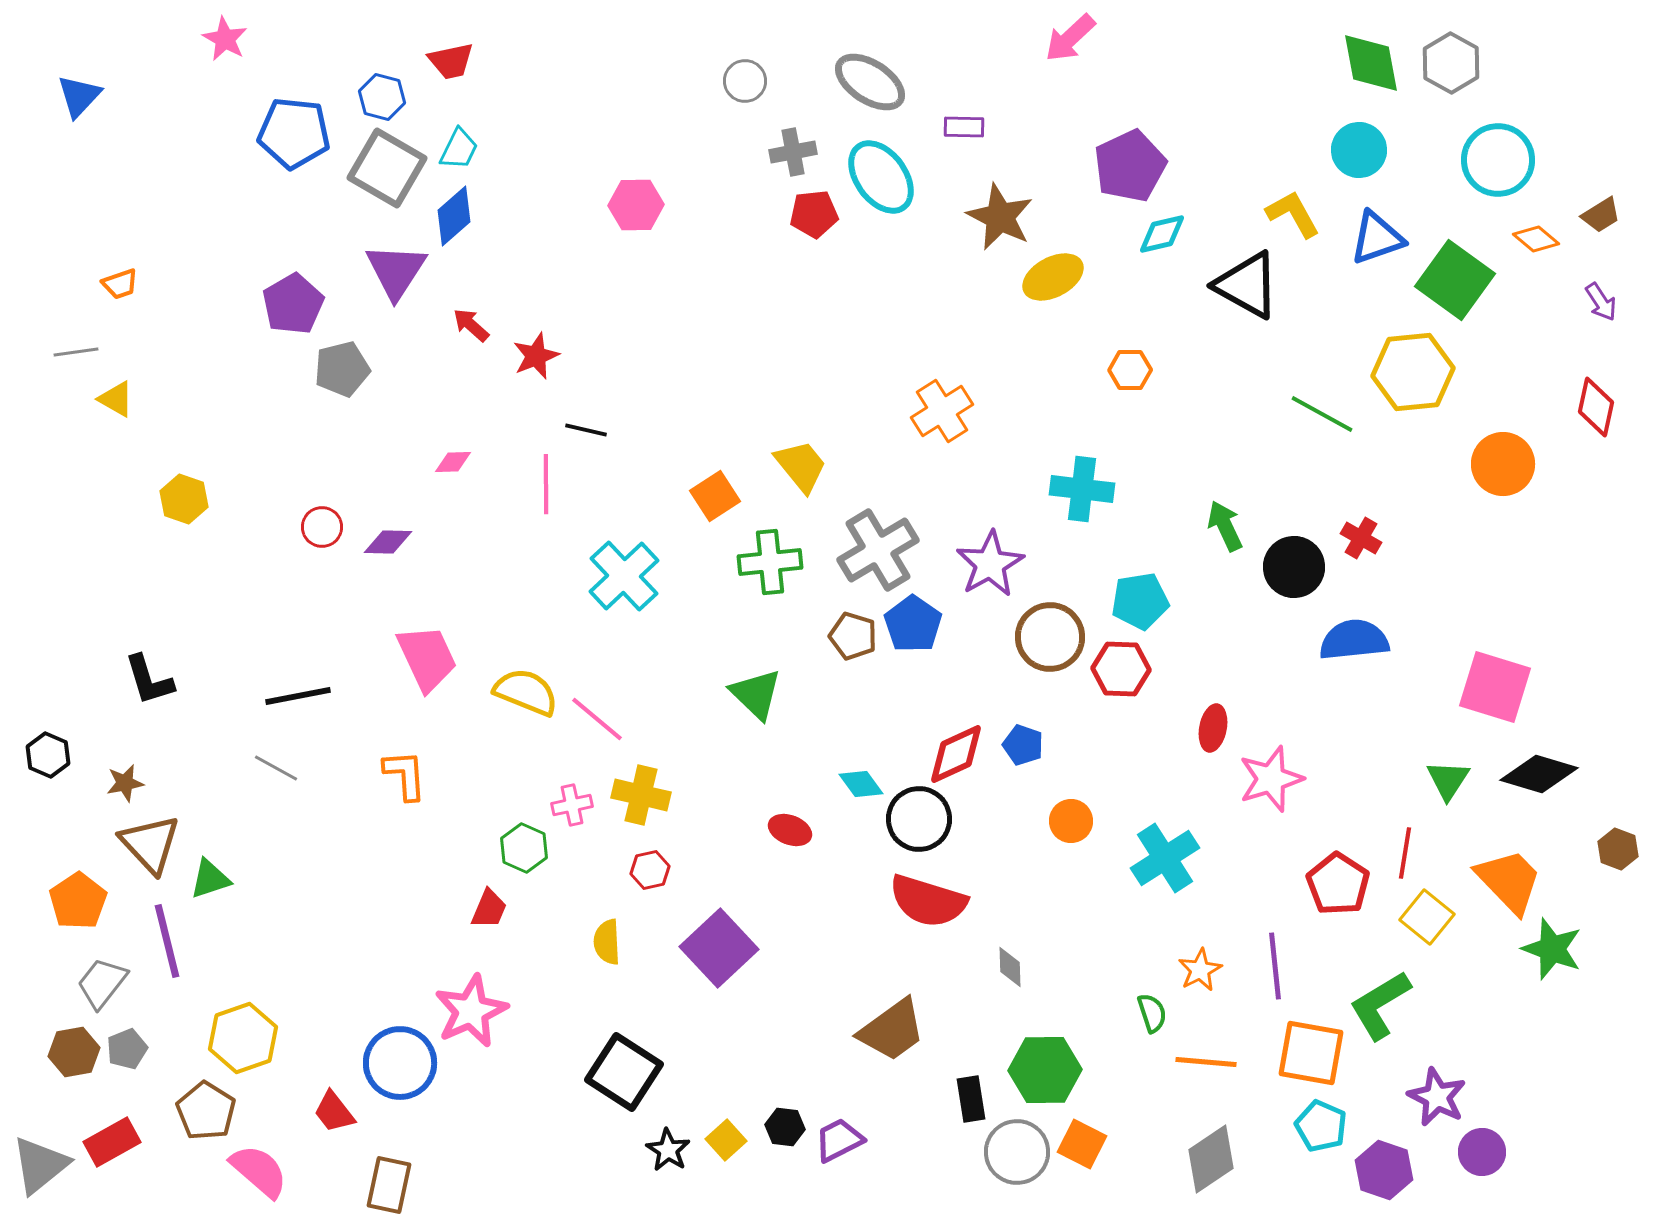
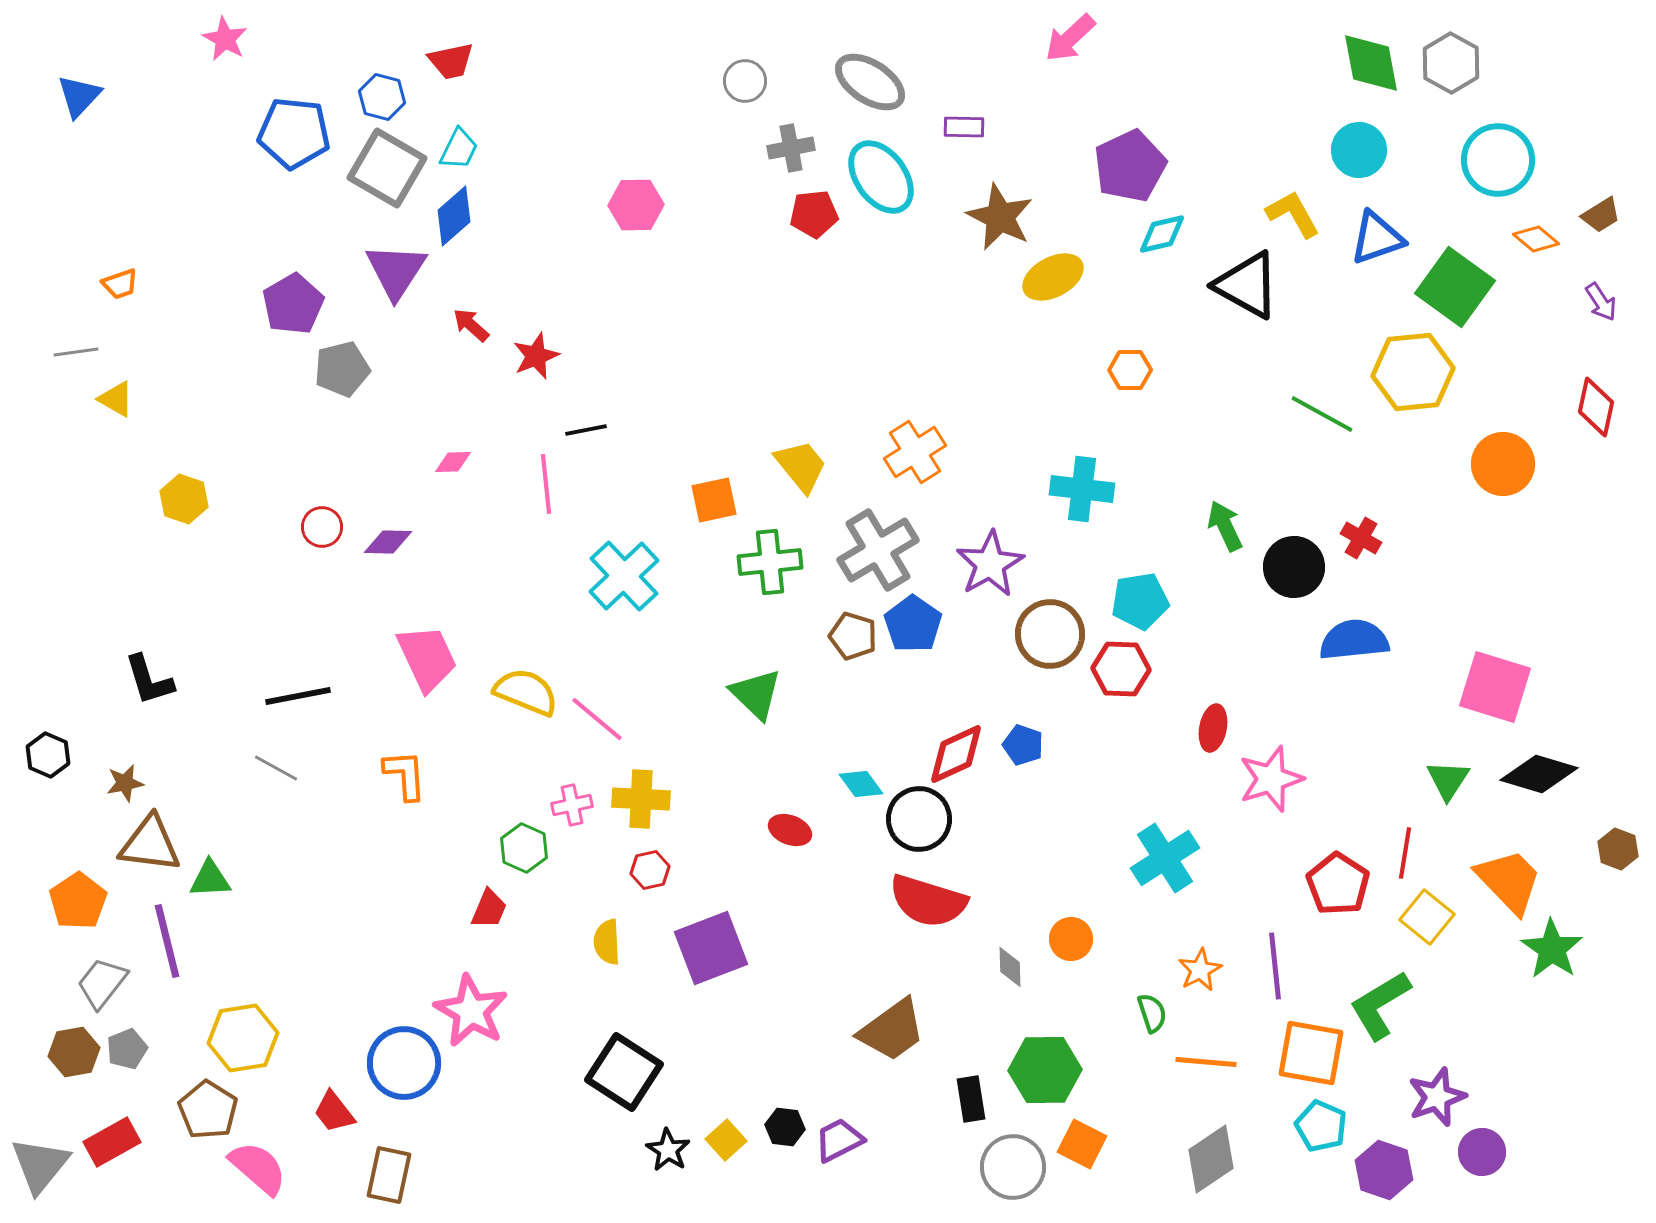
gray cross at (793, 152): moved 2 px left, 4 px up
green square at (1455, 280): moved 7 px down
orange cross at (942, 411): moved 27 px left, 41 px down
black line at (586, 430): rotated 24 degrees counterclockwise
pink line at (546, 484): rotated 6 degrees counterclockwise
orange square at (715, 496): moved 1 px left, 4 px down; rotated 21 degrees clockwise
brown circle at (1050, 637): moved 3 px up
yellow cross at (641, 795): moved 4 px down; rotated 10 degrees counterclockwise
orange circle at (1071, 821): moved 118 px down
brown triangle at (150, 844): rotated 40 degrees counterclockwise
green triangle at (210, 879): rotated 15 degrees clockwise
purple square at (719, 948): moved 8 px left; rotated 22 degrees clockwise
green star at (1552, 949): rotated 14 degrees clockwise
pink star at (471, 1011): rotated 18 degrees counterclockwise
yellow hexagon at (243, 1038): rotated 10 degrees clockwise
blue circle at (400, 1063): moved 4 px right
purple star at (1437, 1097): rotated 26 degrees clockwise
brown pentagon at (206, 1111): moved 2 px right, 1 px up
gray circle at (1017, 1152): moved 4 px left, 15 px down
gray triangle at (40, 1165): rotated 12 degrees counterclockwise
pink semicircle at (259, 1171): moved 1 px left, 3 px up
brown rectangle at (389, 1185): moved 10 px up
